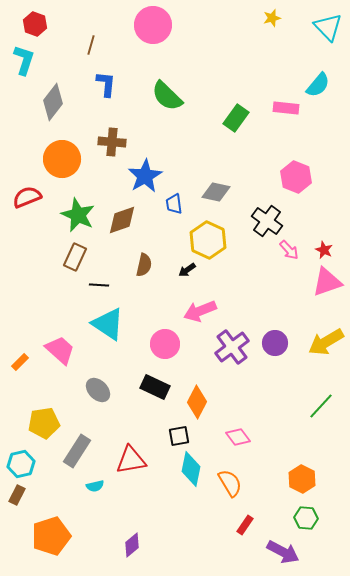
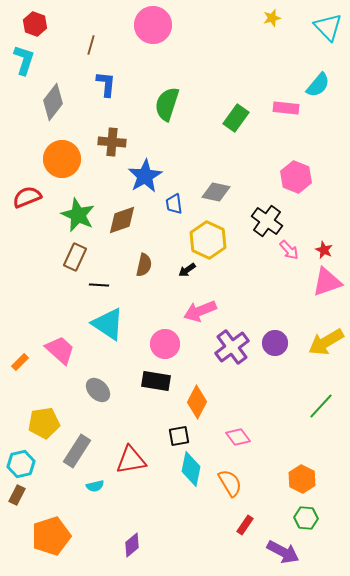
green semicircle at (167, 96): moved 8 px down; rotated 64 degrees clockwise
black rectangle at (155, 387): moved 1 px right, 6 px up; rotated 16 degrees counterclockwise
